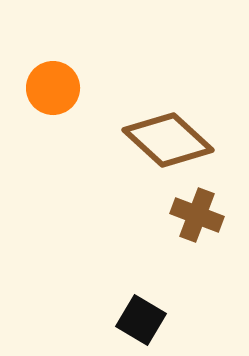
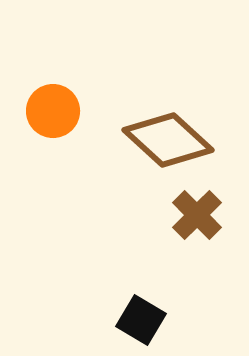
orange circle: moved 23 px down
brown cross: rotated 24 degrees clockwise
